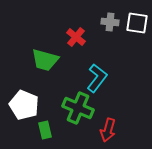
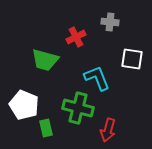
white square: moved 5 px left, 36 px down
red cross: rotated 24 degrees clockwise
cyan L-shape: rotated 60 degrees counterclockwise
green cross: rotated 8 degrees counterclockwise
green rectangle: moved 1 px right, 2 px up
